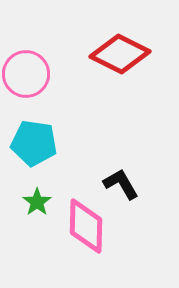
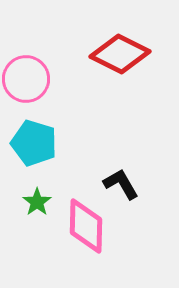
pink circle: moved 5 px down
cyan pentagon: rotated 9 degrees clockwise
